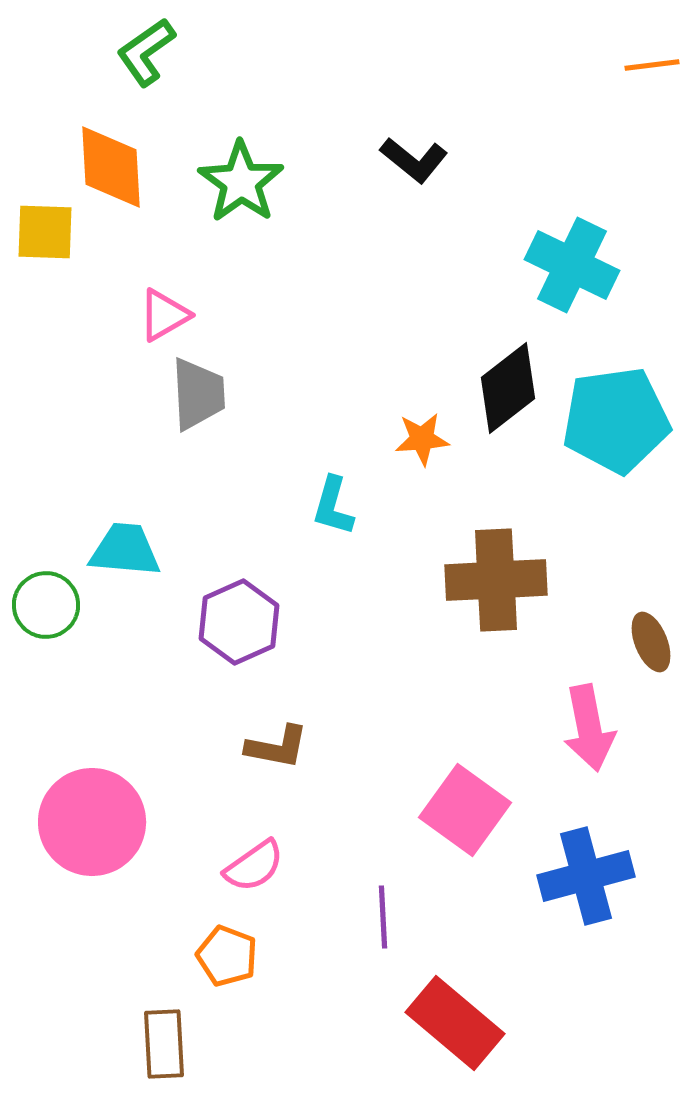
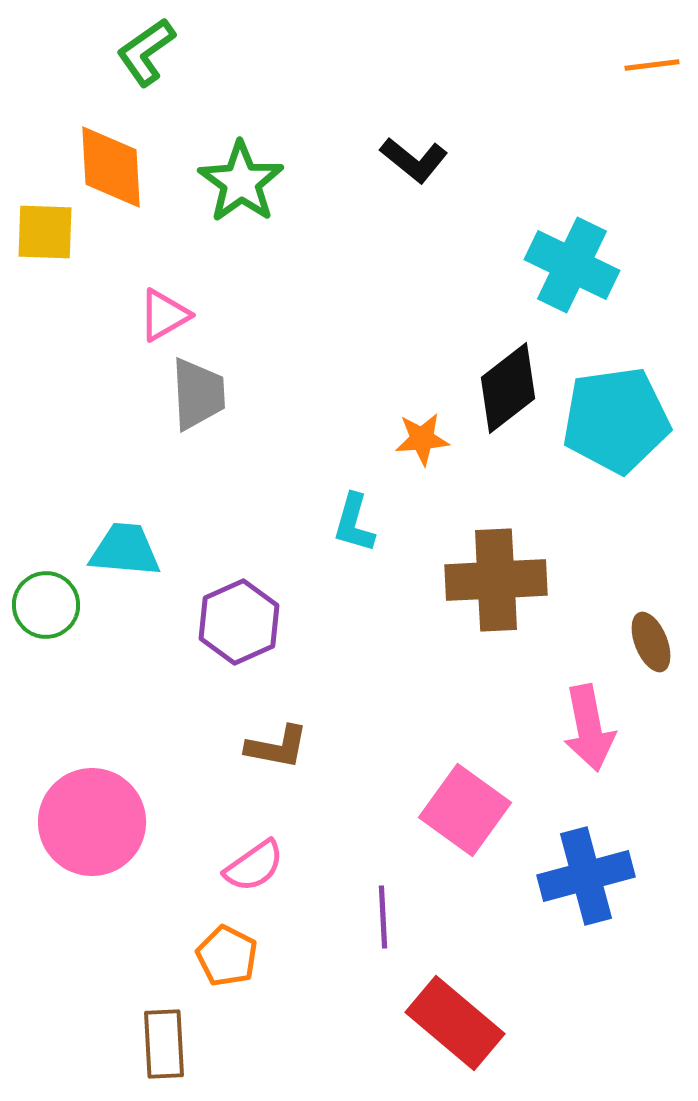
cyan L-shape: moved 21 px right, 17 px down
orange pentagon: rotated 6 degrees clockwise
